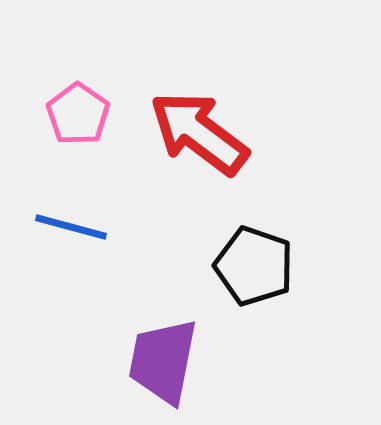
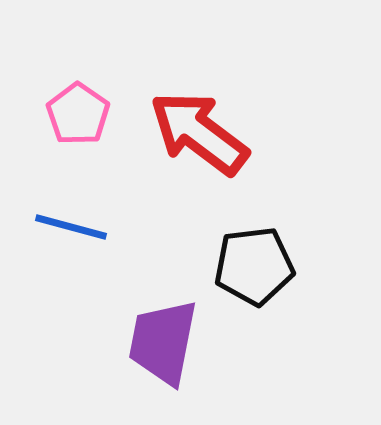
black pentagon: rotated 26 degrees counterclockwise
purple trapezoid: moved 19 px up
